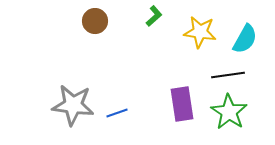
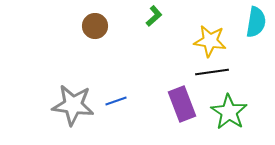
brown circle: moved 5 px down
yellow star: moved 10 px right, 9 px down
cyan semicircle: moved 11 px right, 17 px up; rotated 20 degrees counterclockwise
black line: moved 16 px left, 3 px up
purple rectangle: rotated 12 degrees counterclockwise
blue line: moved 1 px left, 12 px up
